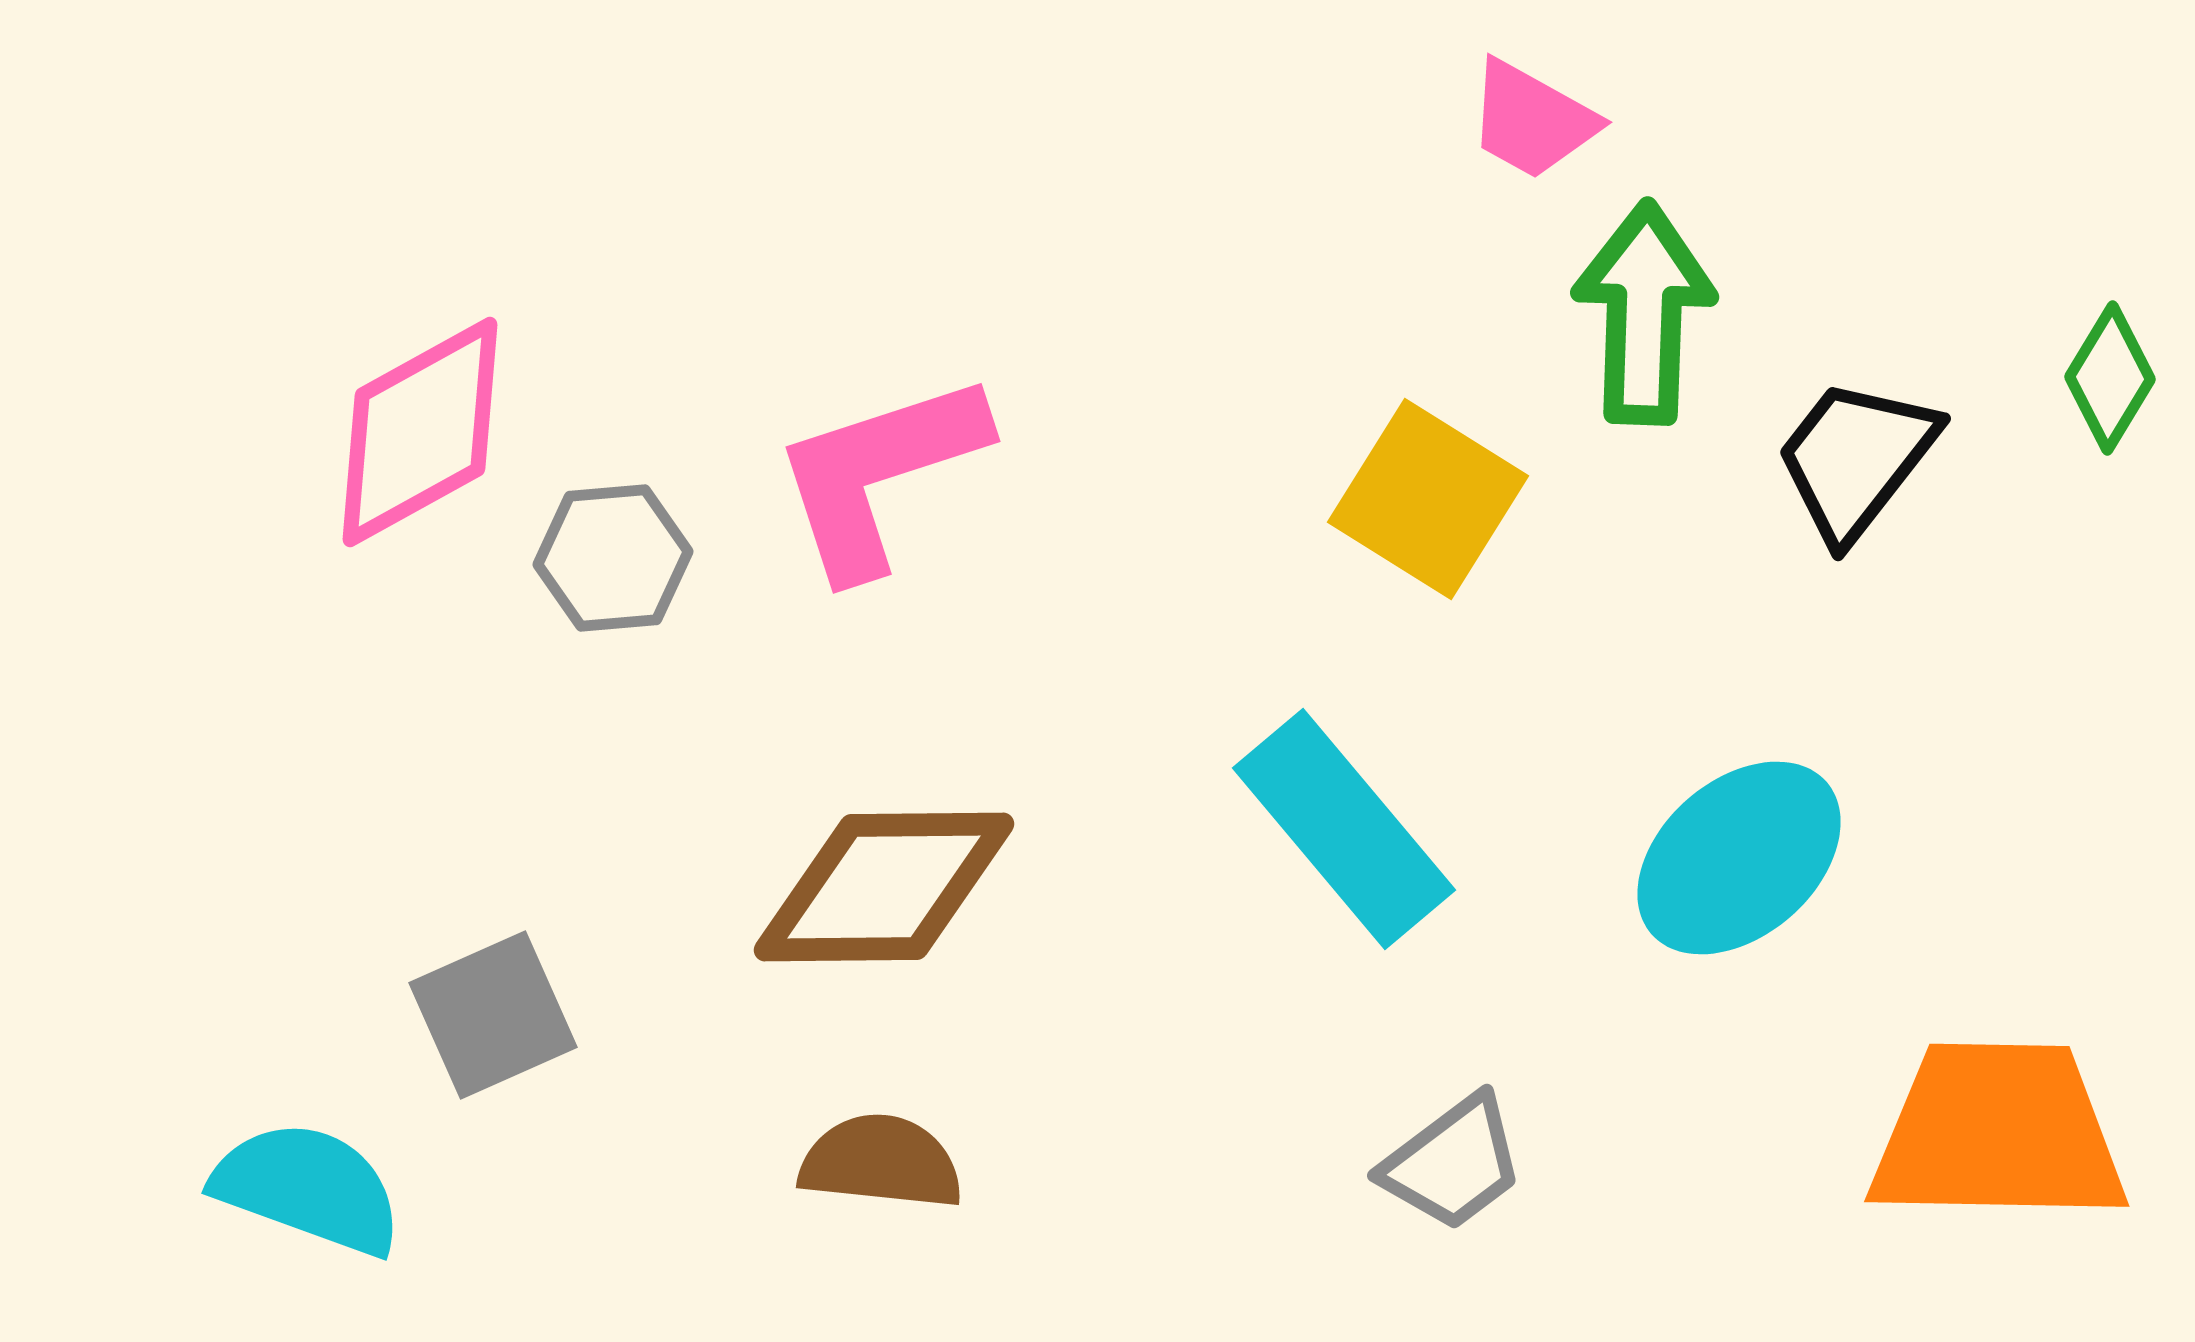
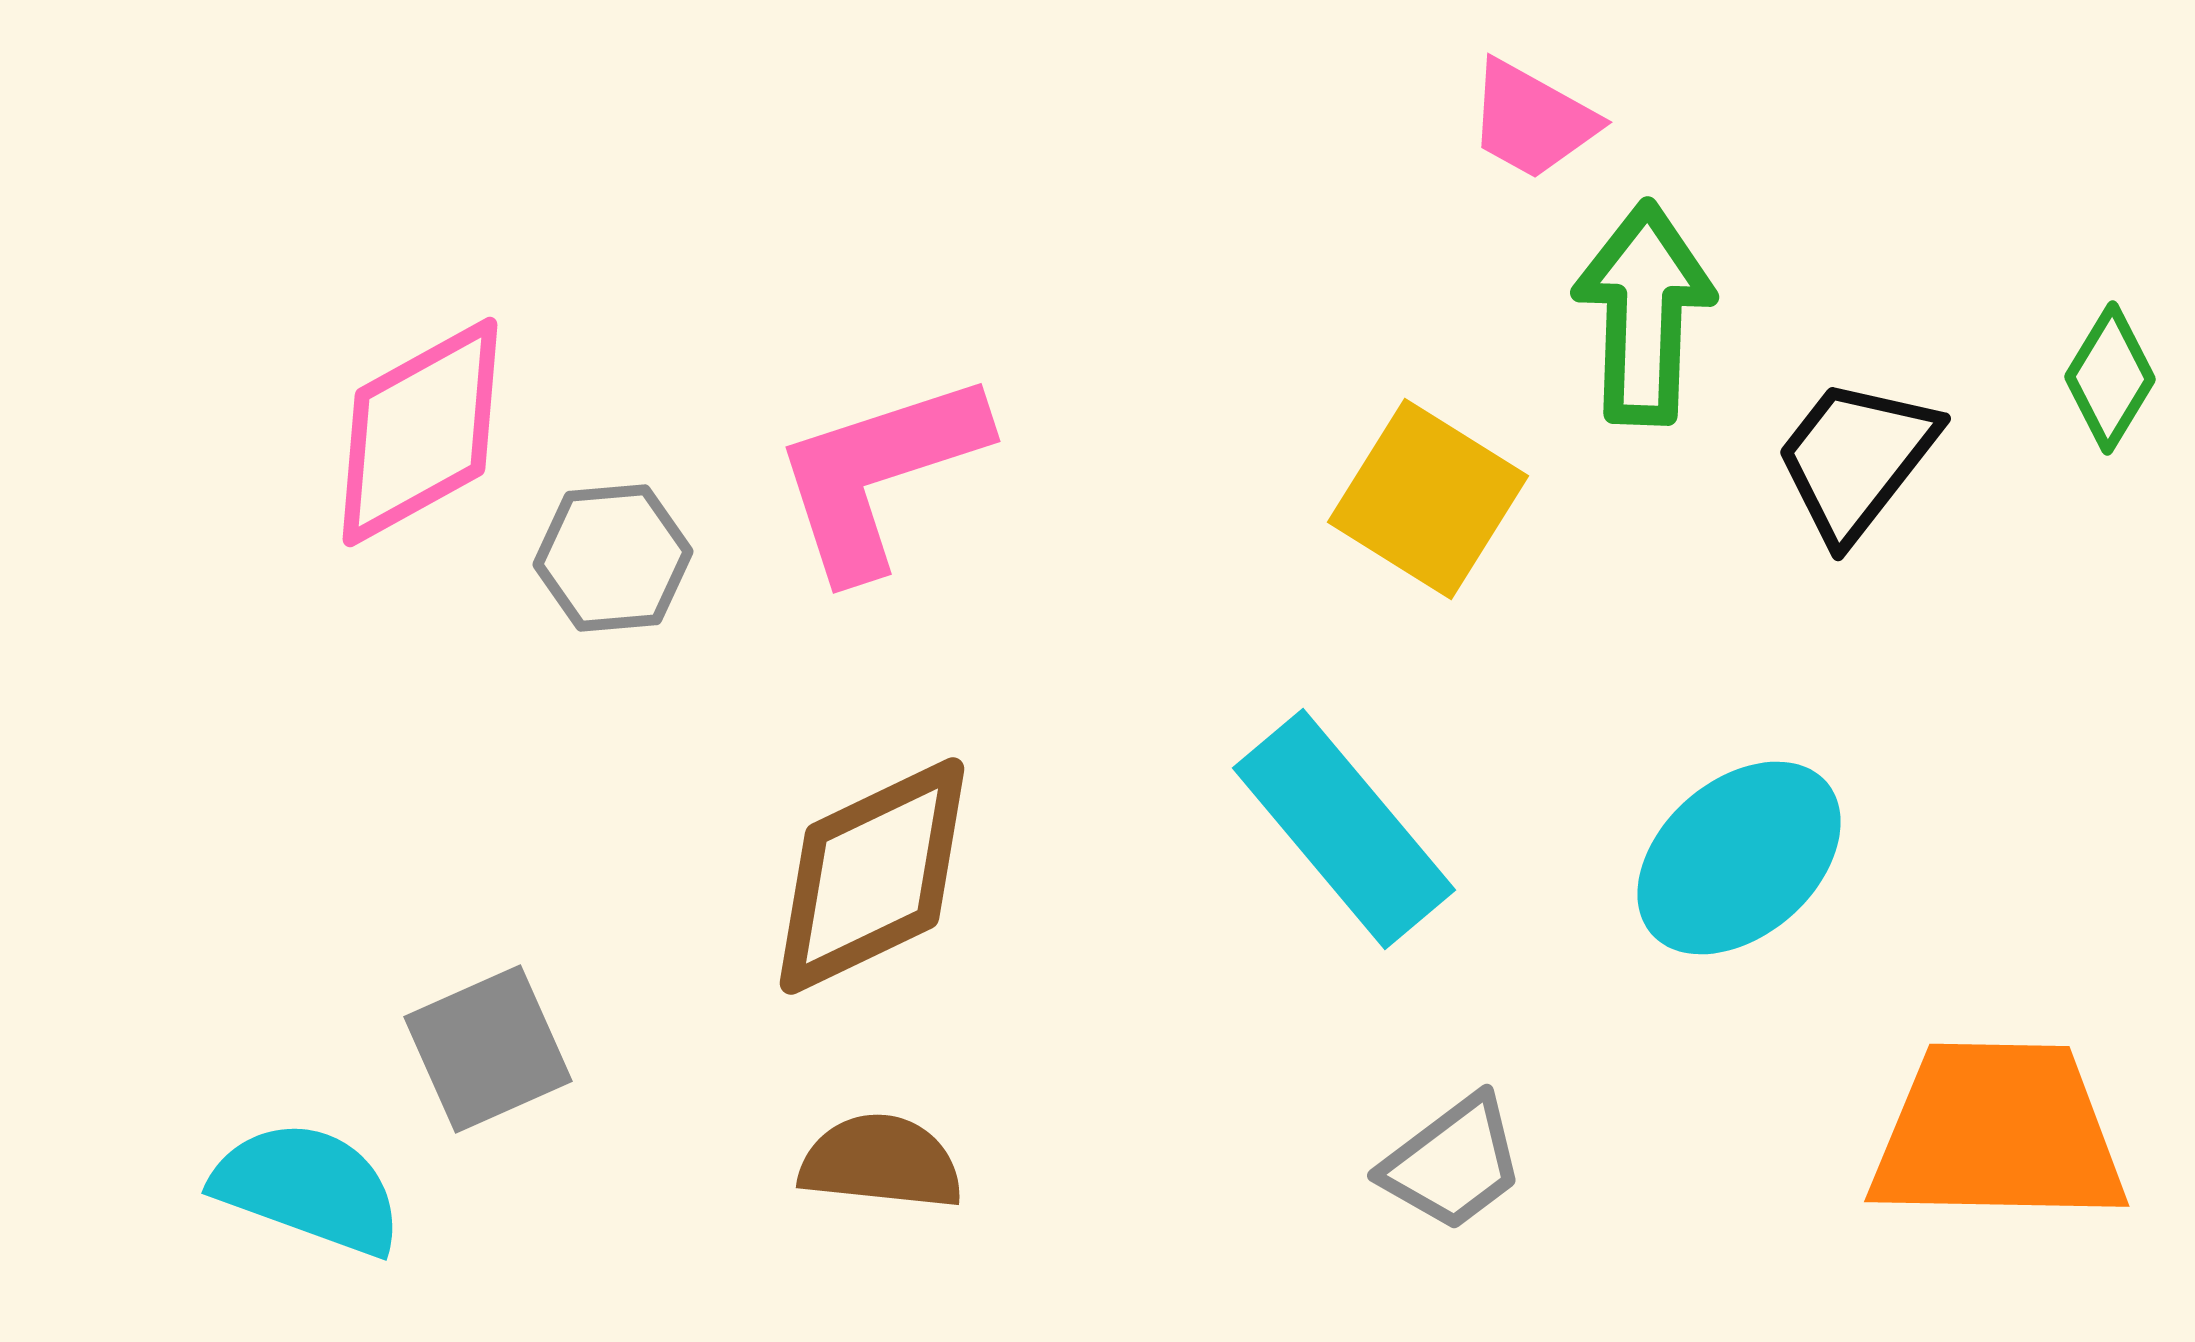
brown diamond: moved 12 px left, 11 px up; rotated 25 degrees counterclockwise
gray square: moved 5 px left, 34 px down
